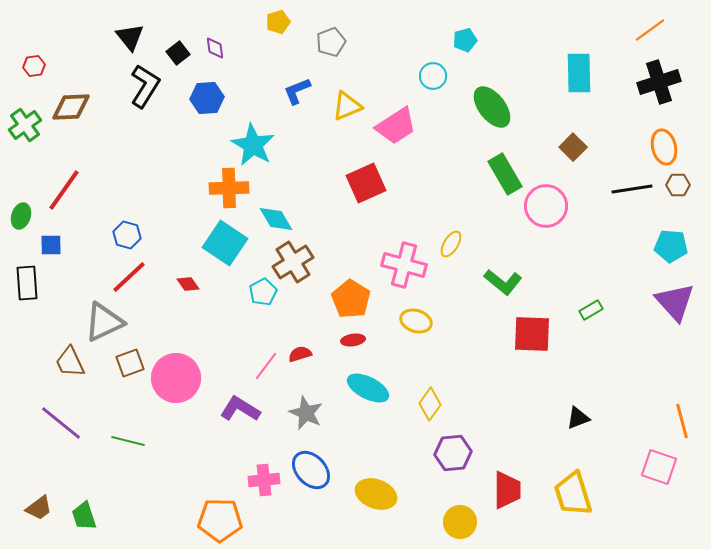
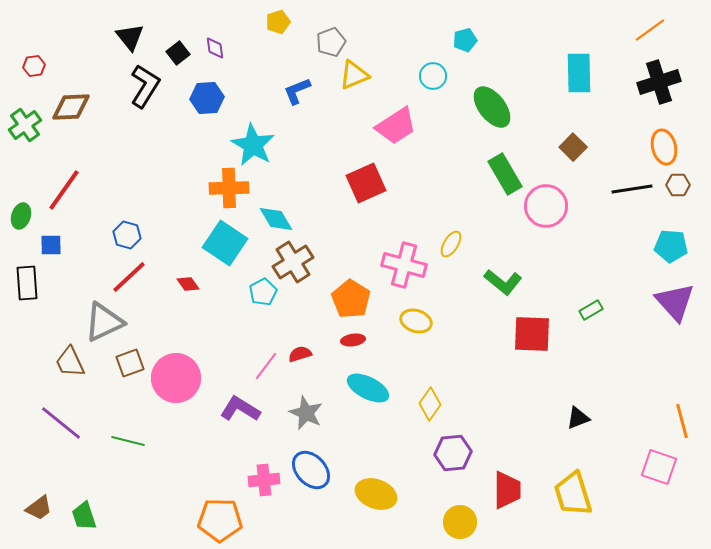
yellow triangle at (347, 106): moved 7 px right, 31 px up
